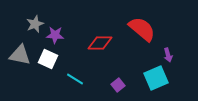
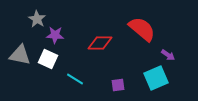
gray star: moved 2 px right, 5 px up; rotated 18 degrees counterclockwise
purple arrow: rotated 40 degrees counterclockwise
purple square: rotated 32 degrees clockwise
